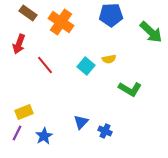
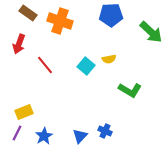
orange cross: moved 1 px left, 1 px up; rotated 15 degrees counterclockwise
green L-shape: moved 1 px down
blue triangle: moved 1 px left, 14 px down
